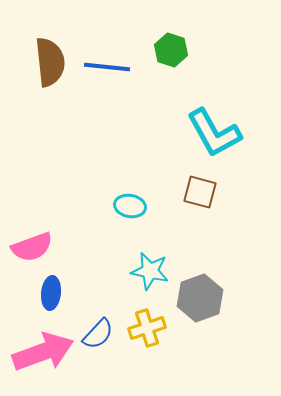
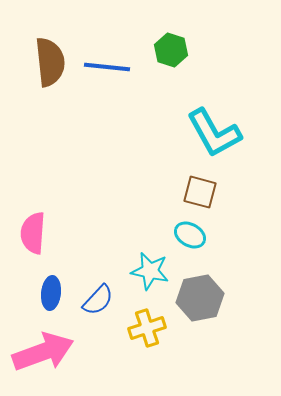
cyan ellipse: moved 60 px right, 29 px down; rotated 20 degrees clockwise
pink semicircle: moved 1 px right, 14 px up; rotated 114 degrees clockwise
gray hexagon: rotated 9 degrees clockwise
blue semicircle: moved 34 px up
